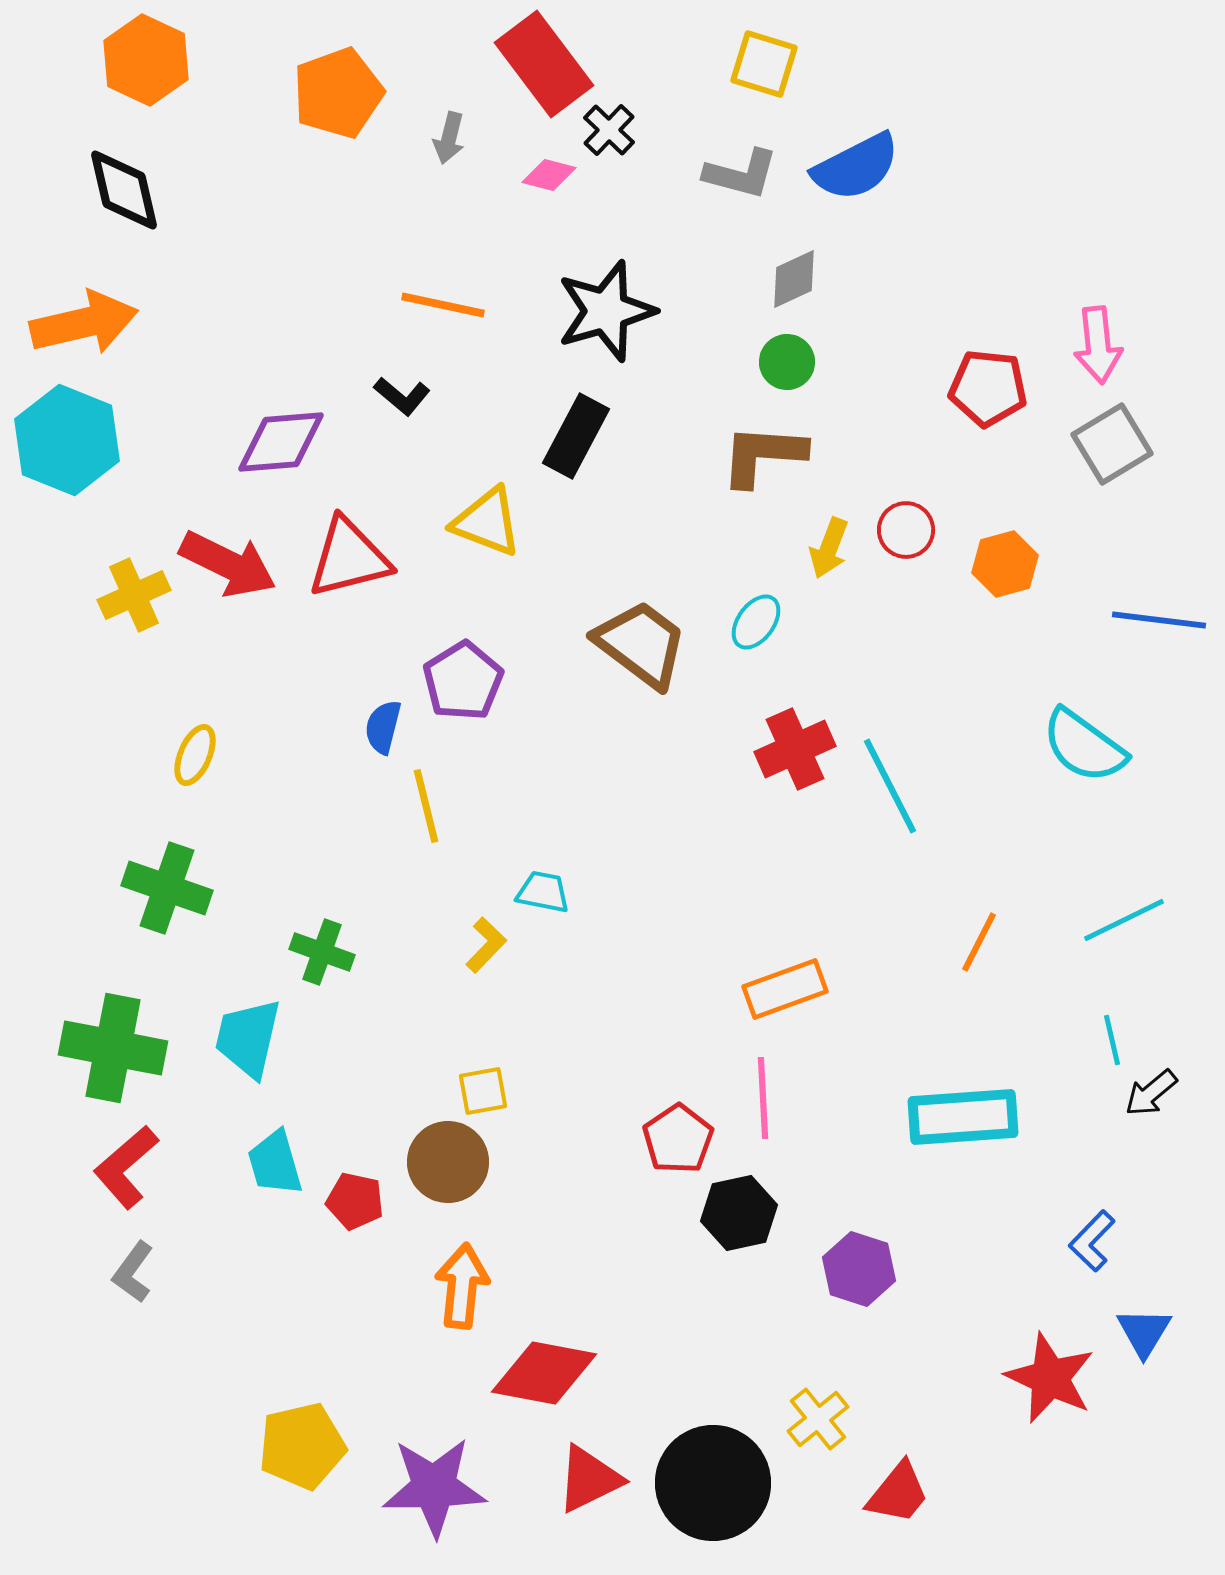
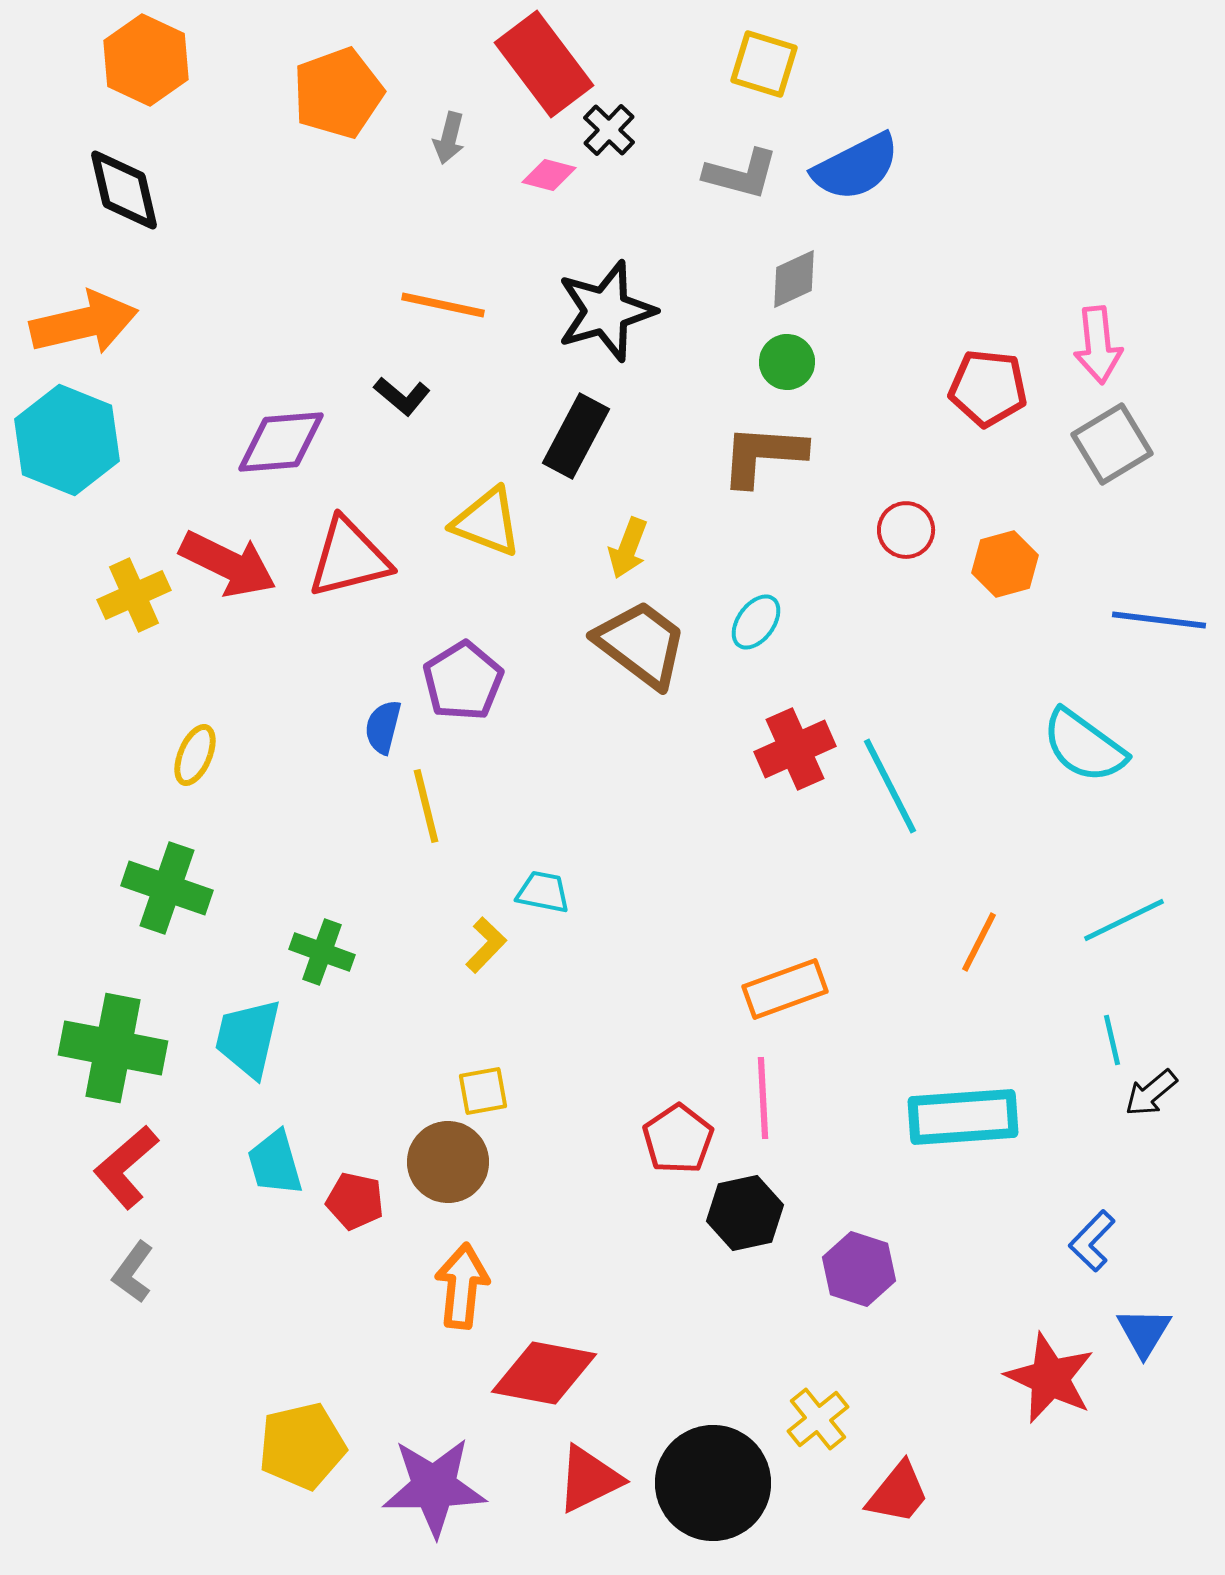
yellow arrow at (829, 548): moved 201 px left
black hexagon at (739, 1213): moved 6 px right
